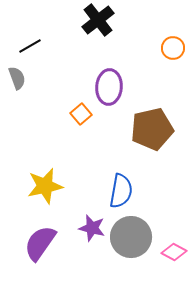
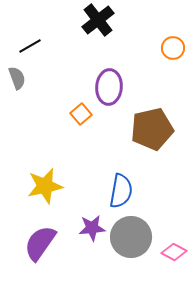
purple star: rotated 20 degrees counterclockwise
